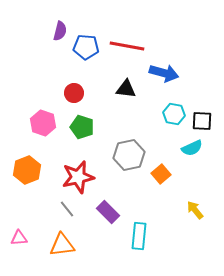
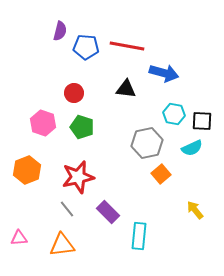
gray hexagon: moved 18 px right, 12 px up
